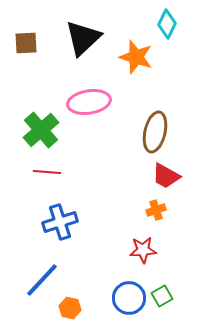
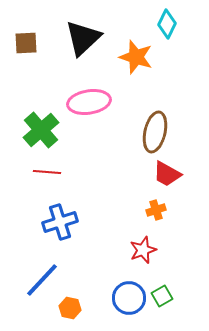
red trapezoid: moved 1 px right, 2 px up
red star: rotated 16 degrees counterclockwise
